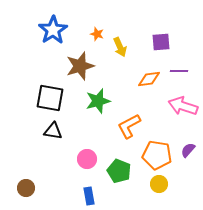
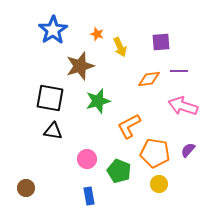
orange pentagon: moved 2 px left, 2 px up
